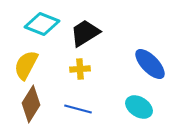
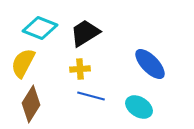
cyan diamond: moved 2 px left, 4 px down
yellow semicircle: moved 3 px left, 2 px up
blue line: moved 13 px right, 13 px up
